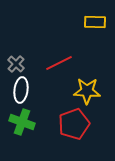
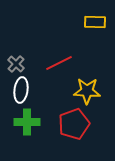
green cross: moved 5 px right; rotated 20 degrees counterclockwise
